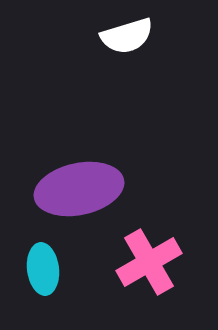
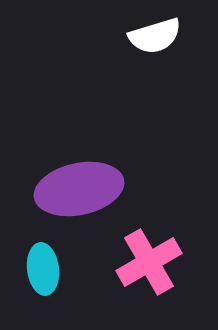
white semicircle: moved 28 px right
